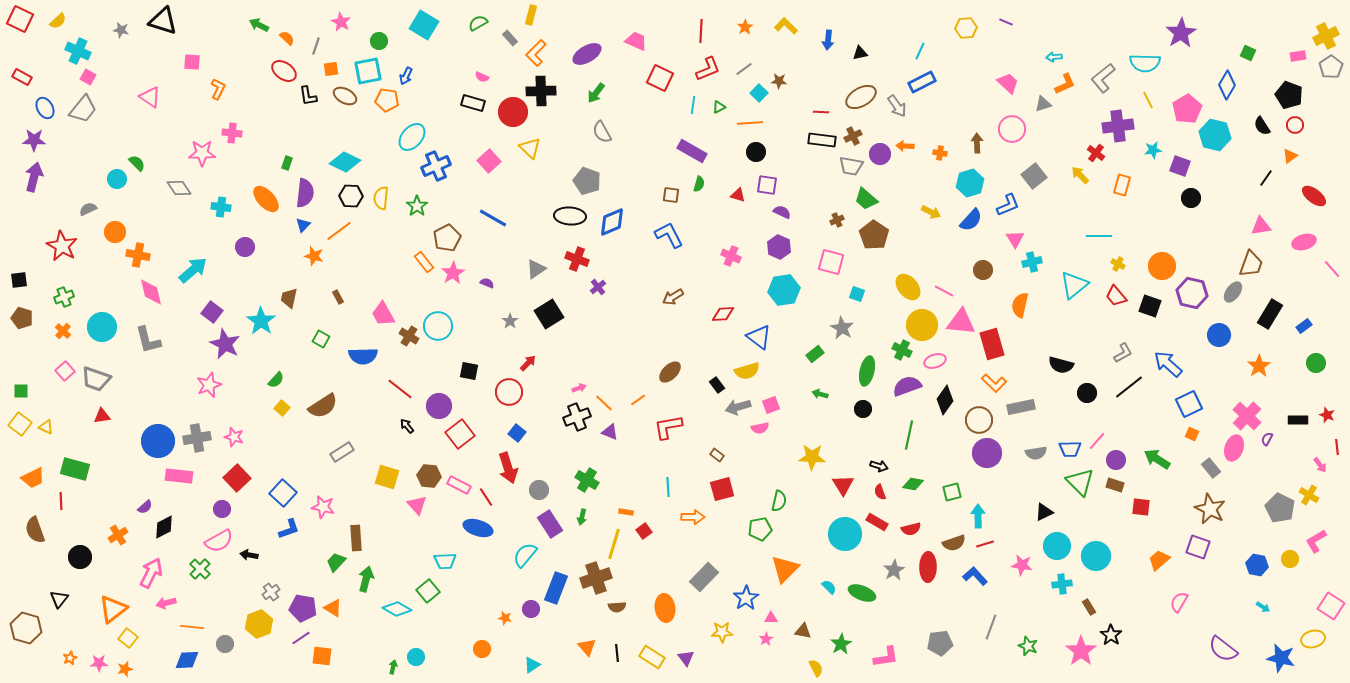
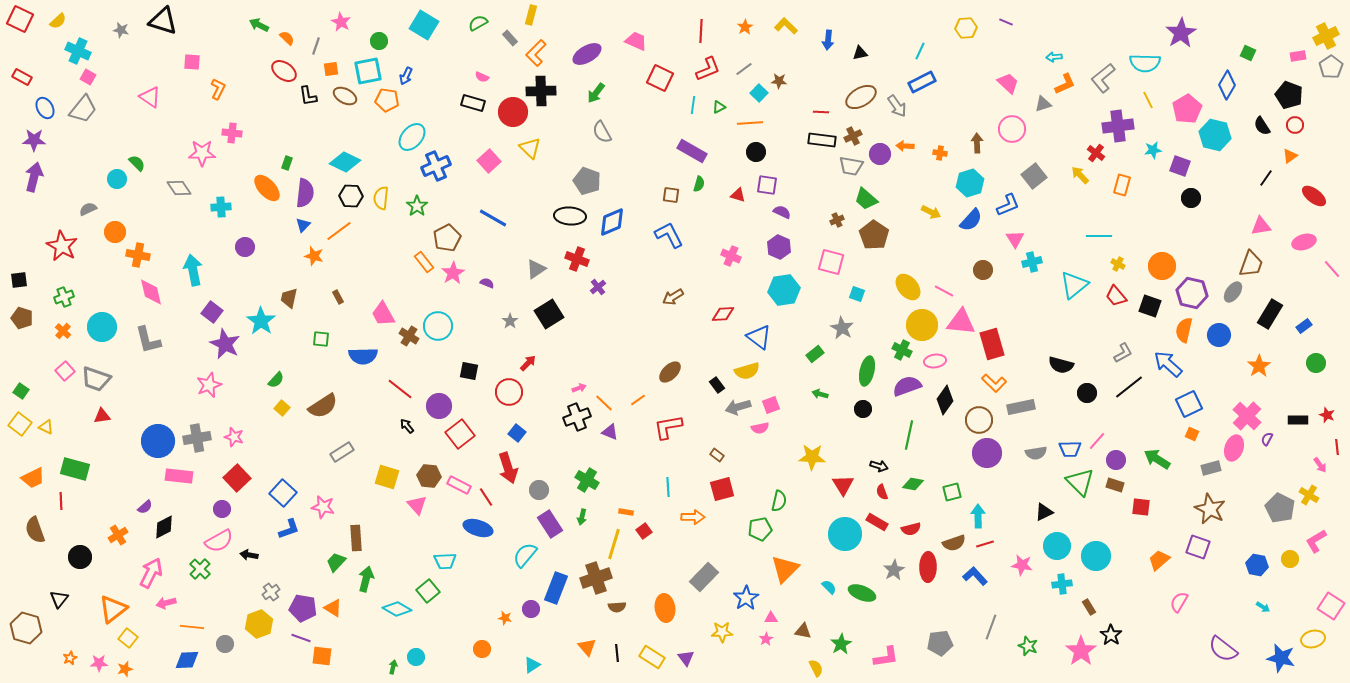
orange ellipse at (266, 199): moved 1 px right, 11 px up
cyan cross at (221, 207): rotated 12 degrees counterclockwise
cyan arrow at (193, 270): rotated 60 degrees counterclockwise
orange semicircle at (1020, 305): moved 164 px right, 25 px down
green square at (321, 339): rotated 24 degrees counterclockwise
pink ellipse at (935, 361): rotated 10 degrees clockwise
green square at (21, 391): rotated 35 degrees clockwise
gray rectangle at (1211, 468): rotated 66 degrees counterclockwise
red semicircle at (880, 492): moved 2 px right
purple line at (301, 638): rotated 54 degrees clockwise
